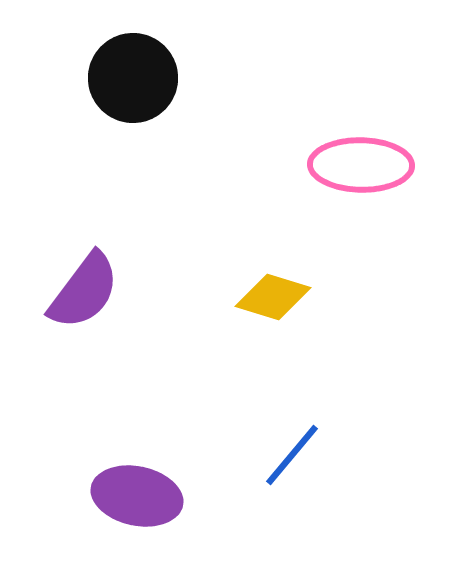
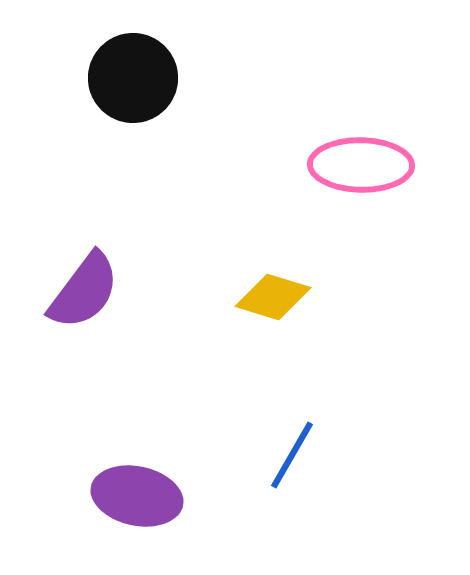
blue line: rotated 10 degrees counterclockwise
